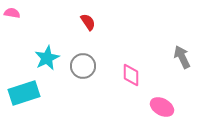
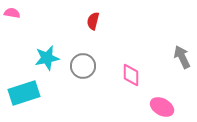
red semicircle: moved 5 px right, 1 px up; rotated 132 degrees counterclockwise
cyan star: rotated 15 degrees clockwise
